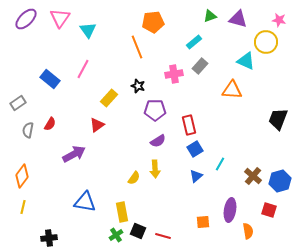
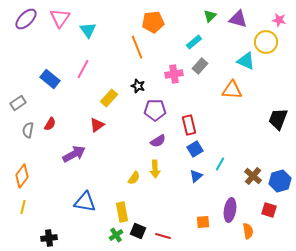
green triangle at (210, 16): rotated 24 degrees counterclockwise
